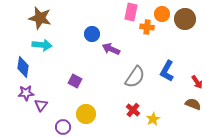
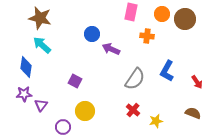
orange cross: moved 9 px down
cyan arrow: rotated 144 degrees counterclockwise
blue diamond: moved 3 px right
gray semicircle: moved 2 px down
purple star: moved 2 px left, 1 px down
brown semicircle: moved 9 px down
yellow circle: moved 1 px left, 3 px up
yellow star: moved 3 px right, 2 px down; rotated 16 degrees clockwise
